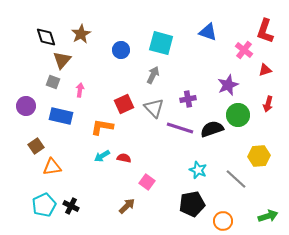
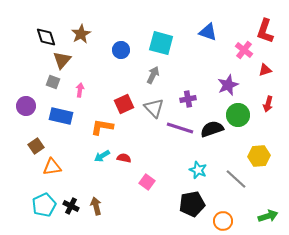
brown arrow: moved 31 px left; rotated 60 degrees counterclockwise
